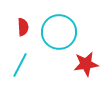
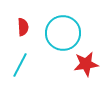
cyan circle: moved 4 px right, 1 px down
